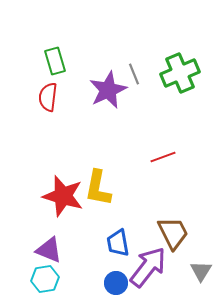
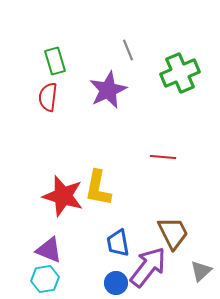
gray line: moved 6 px left, 24 px up
red line: rotated 25 degrees clockwise
gray triangle: rotated 15 degrees clockwise
